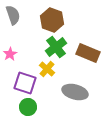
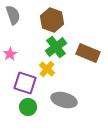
gray ellipse: moved 11 px left, 8 px down
